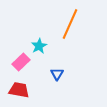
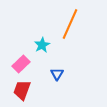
cyan star: moved 3 px right, 1 px up
pink rectangle: moved 2 px down
red trapezoid: moved 3 px right; rotated 80 degrees counterclockwise
